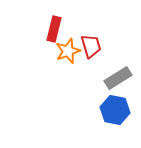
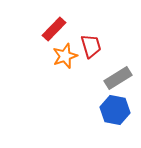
red rectangle: rotated 30 degrees clockwise
orange star: moved 3 px left, 5 px down
